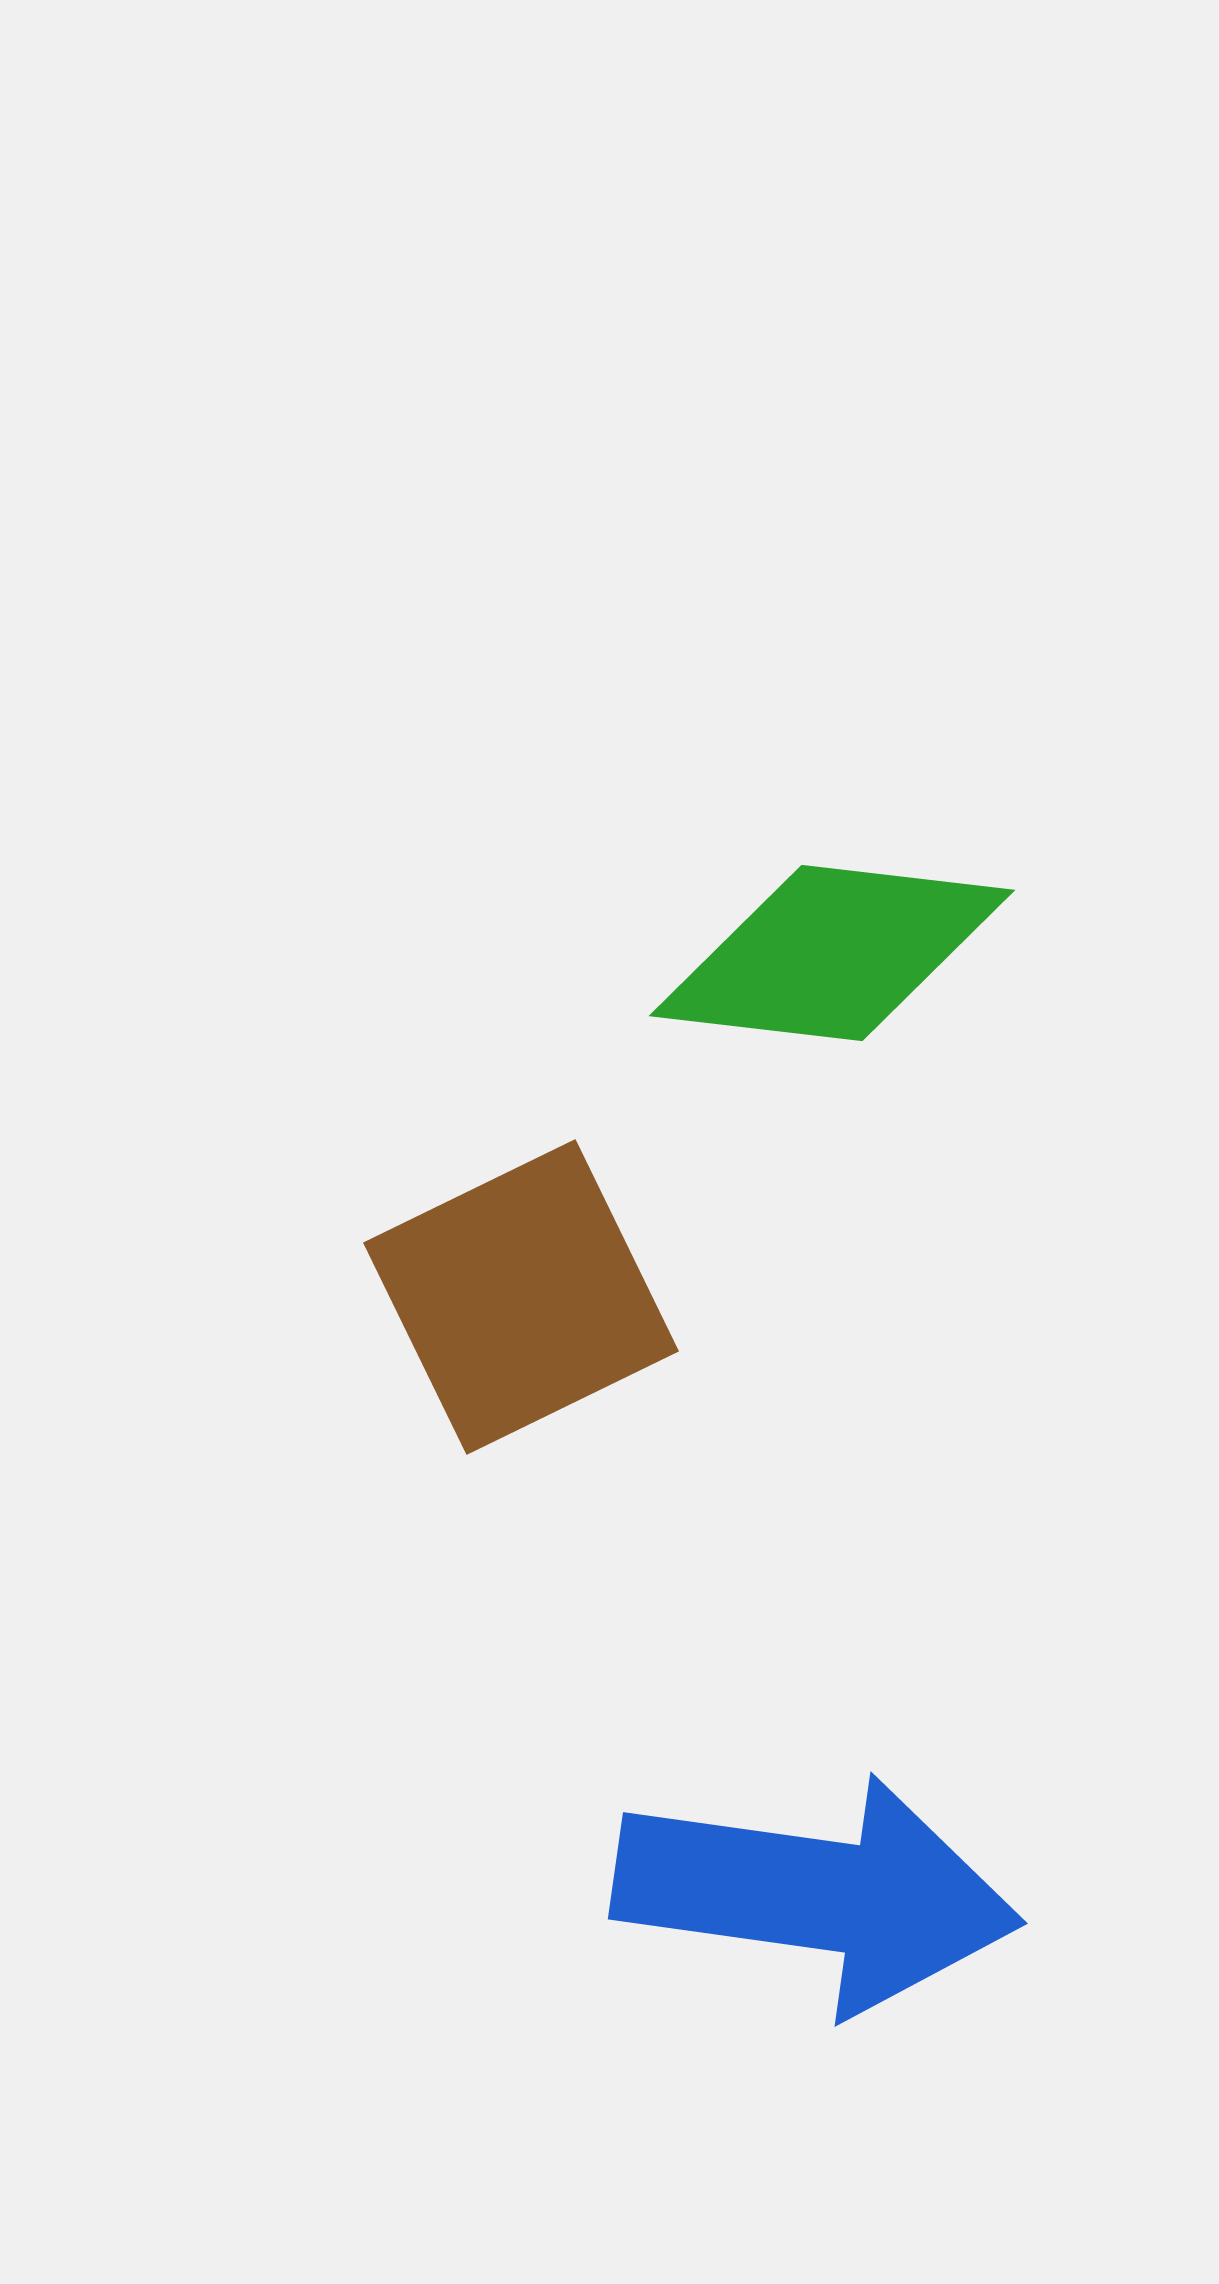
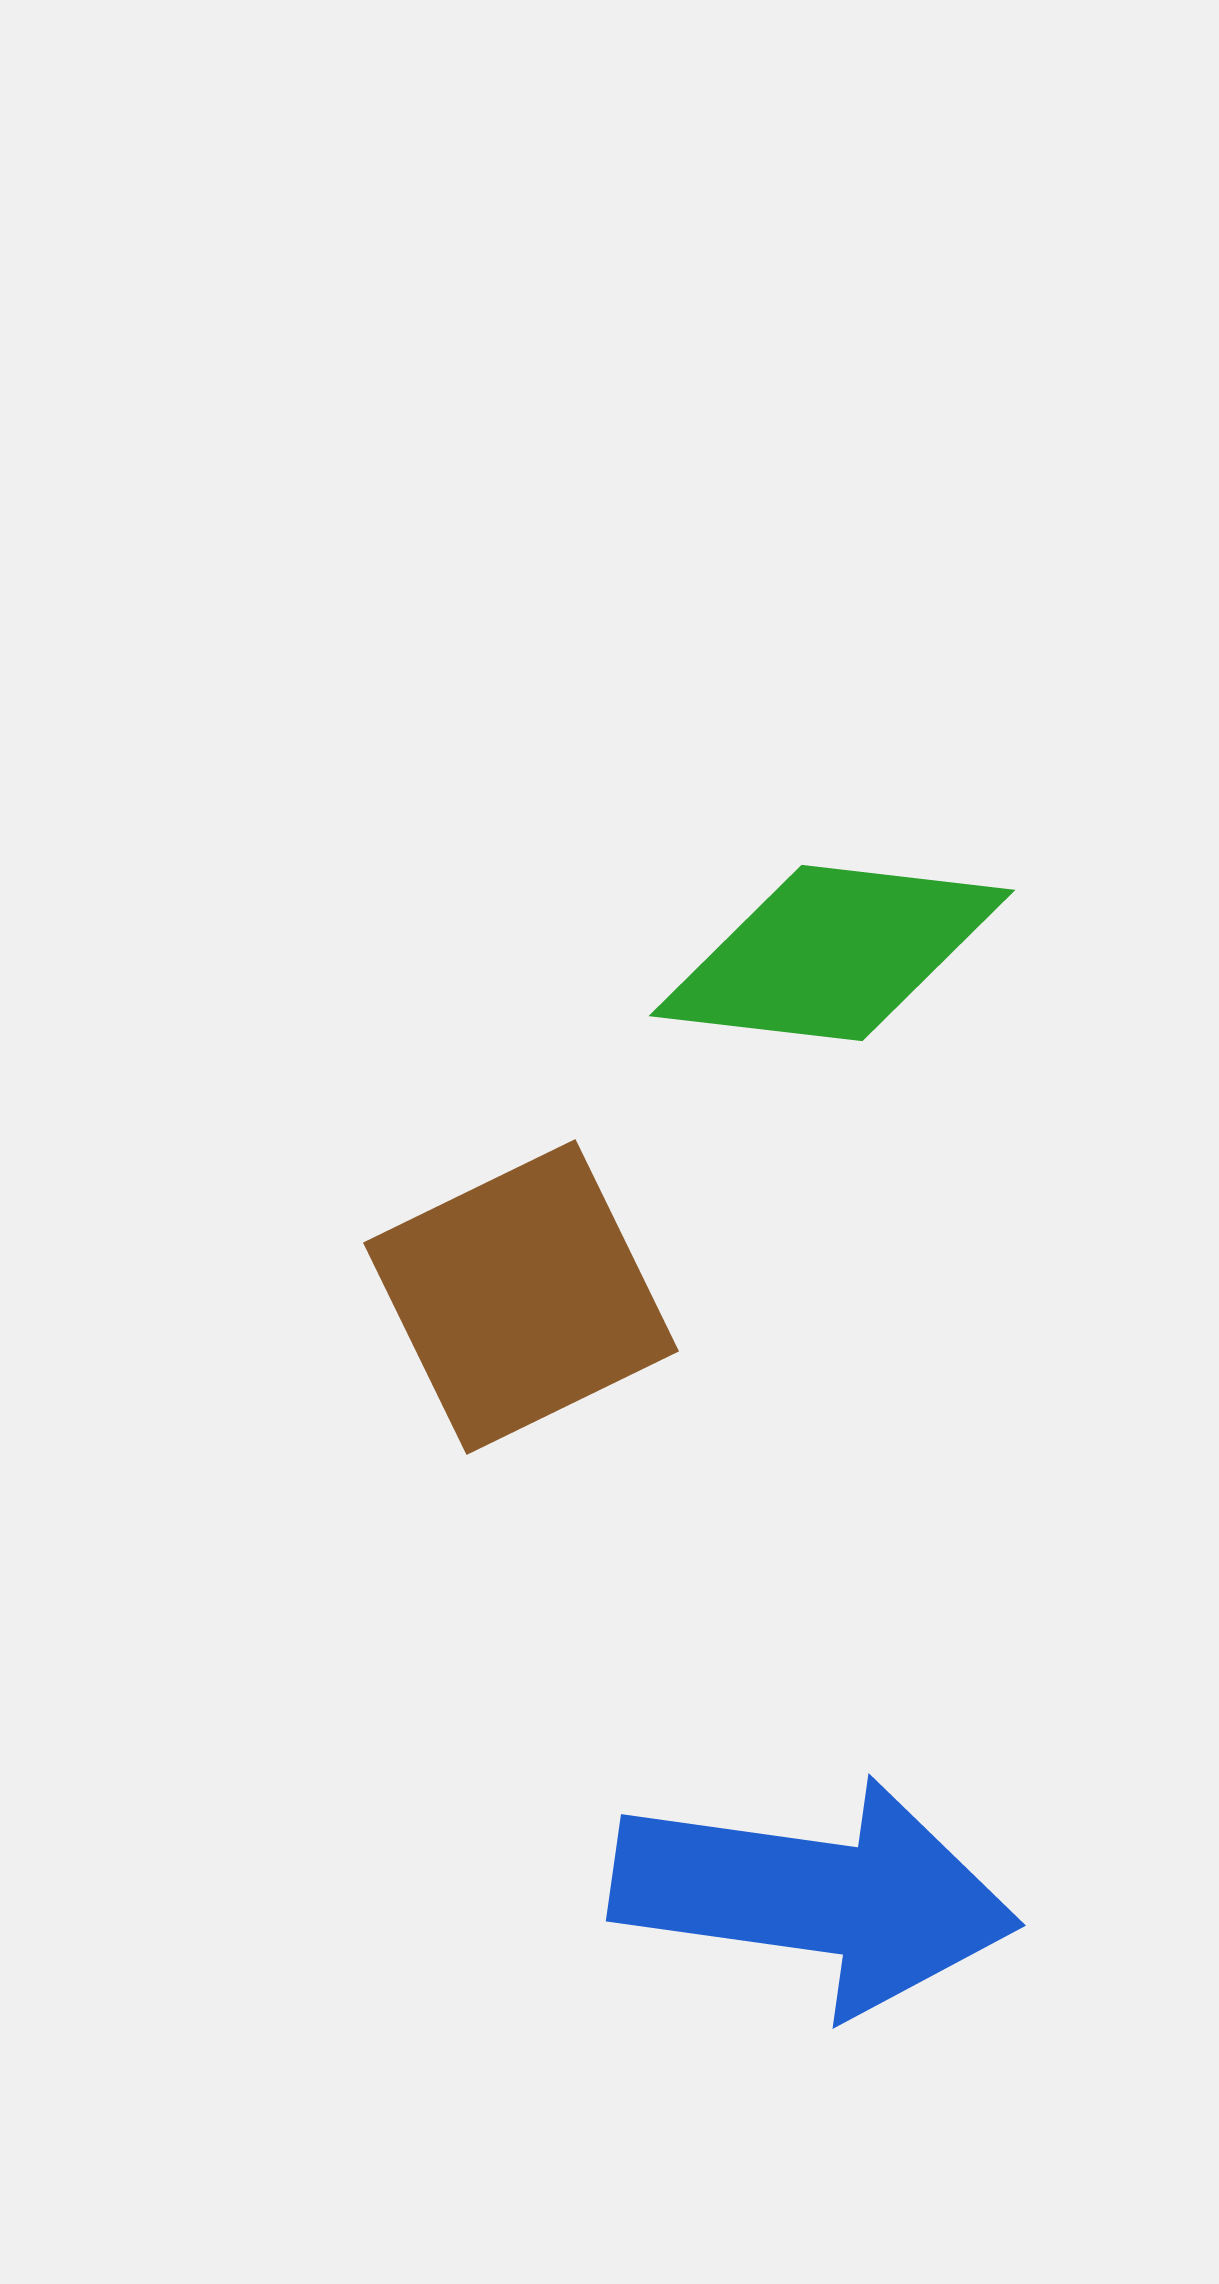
blue arrow: moved 2 px left, 2 px down
